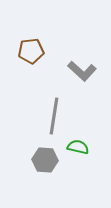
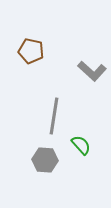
brown pentagon: rotated 20 degrees clockwise
gray L-shape: moved 10 px right
green semicircle: moved 3 px right, 2 px up; rotated 35 degrees clockwise
